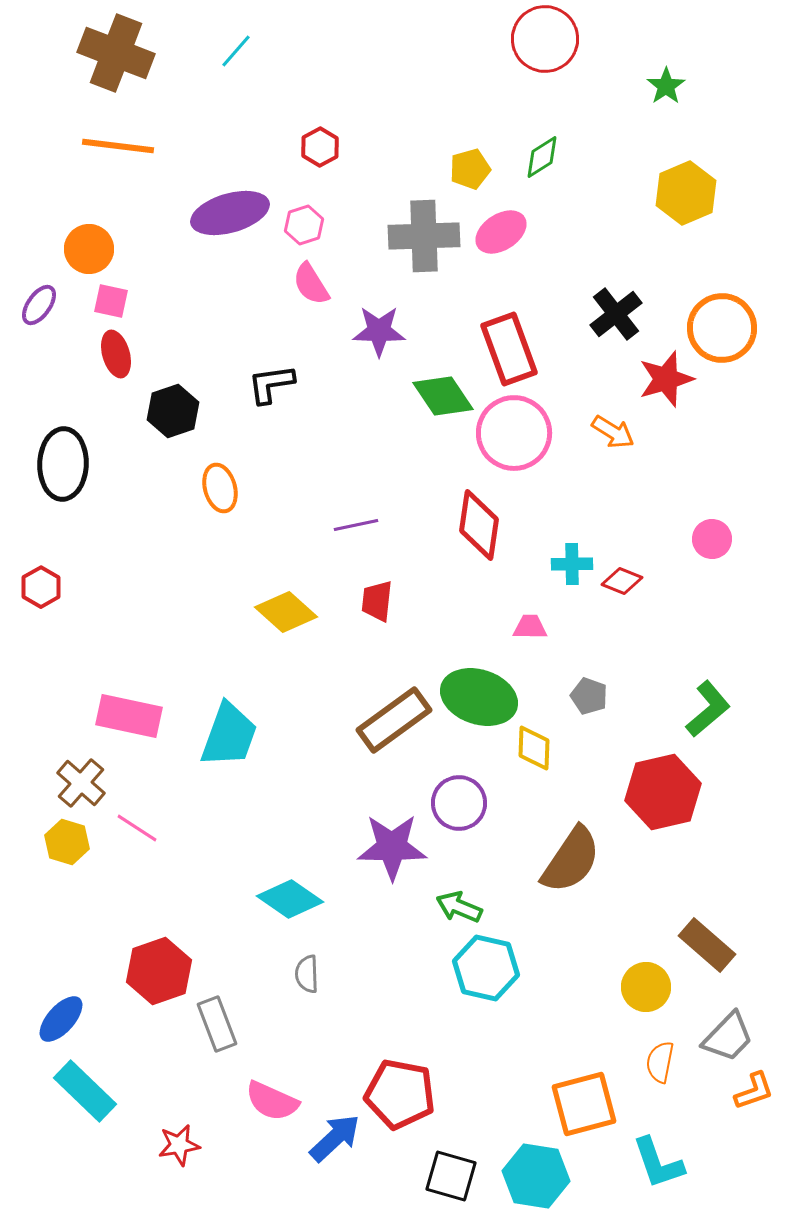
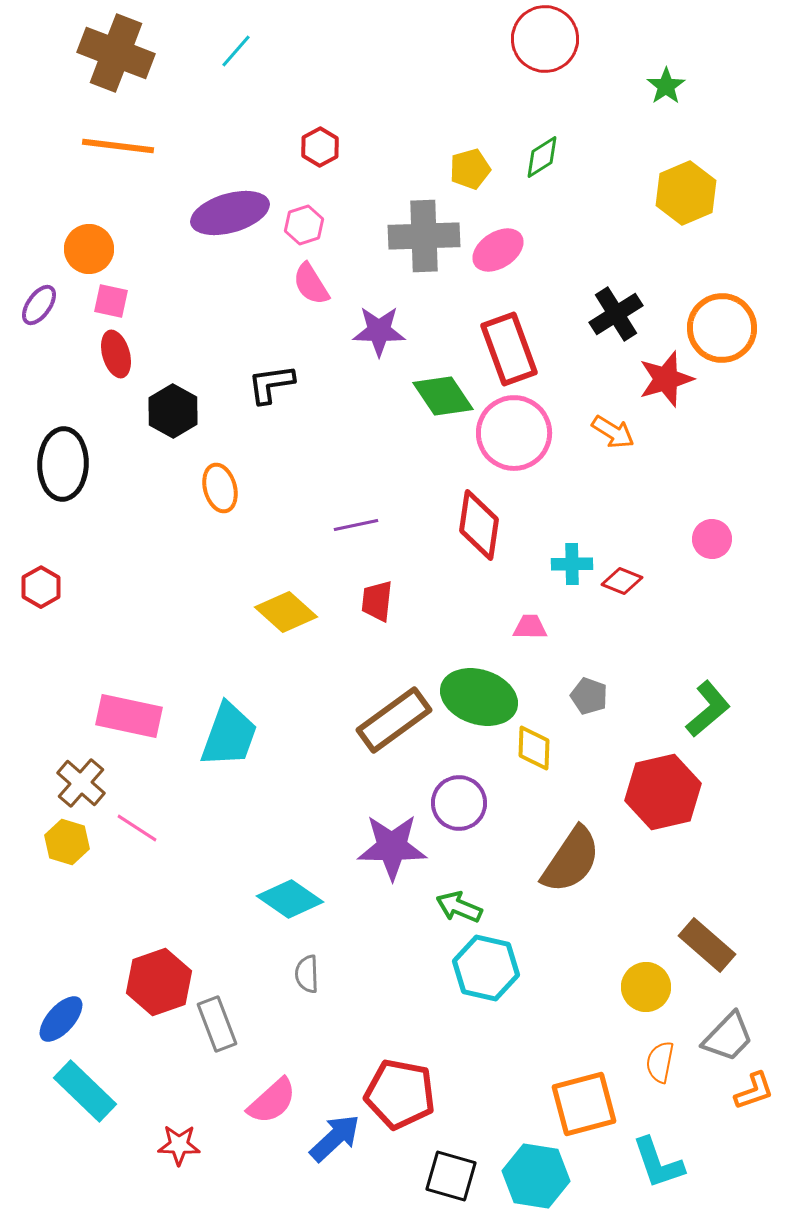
pink ellipse at (501, 232): moved 3 px left, 18 px down
black cross at (616, 314): rotated 6 degrees clockwise
black hexagon at (173, 411): rotated 12 degrees counterclockwise
red hexagon at (159, 971): moved 11 px down
pink semicircle at (272, 1101): rotated 66 degrees counterclockwise
red star at (179, 1145): rotated 12 degrees clockwise
